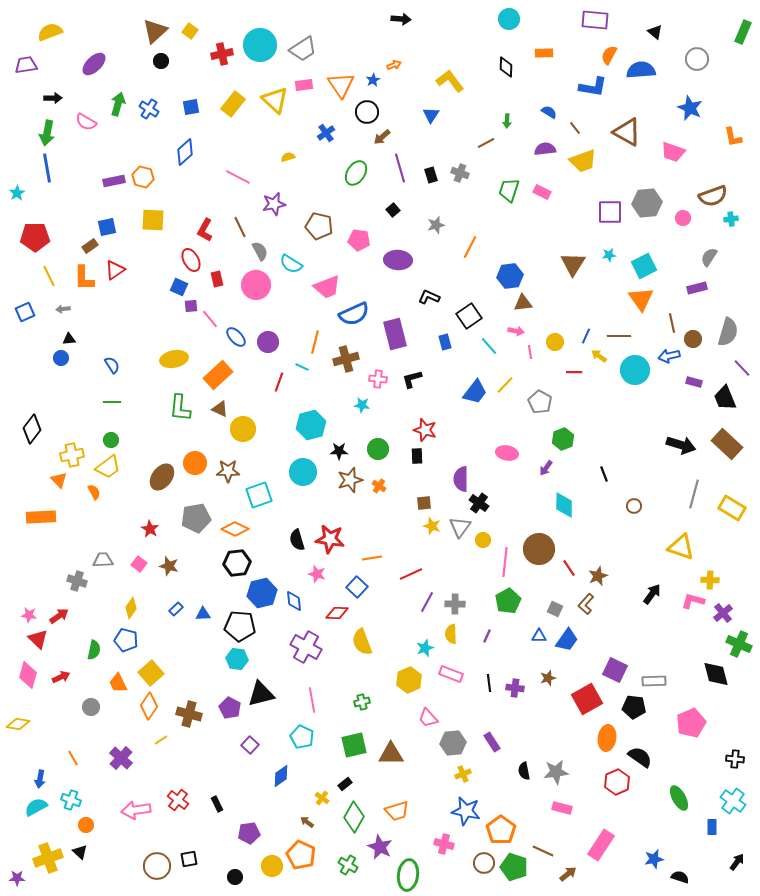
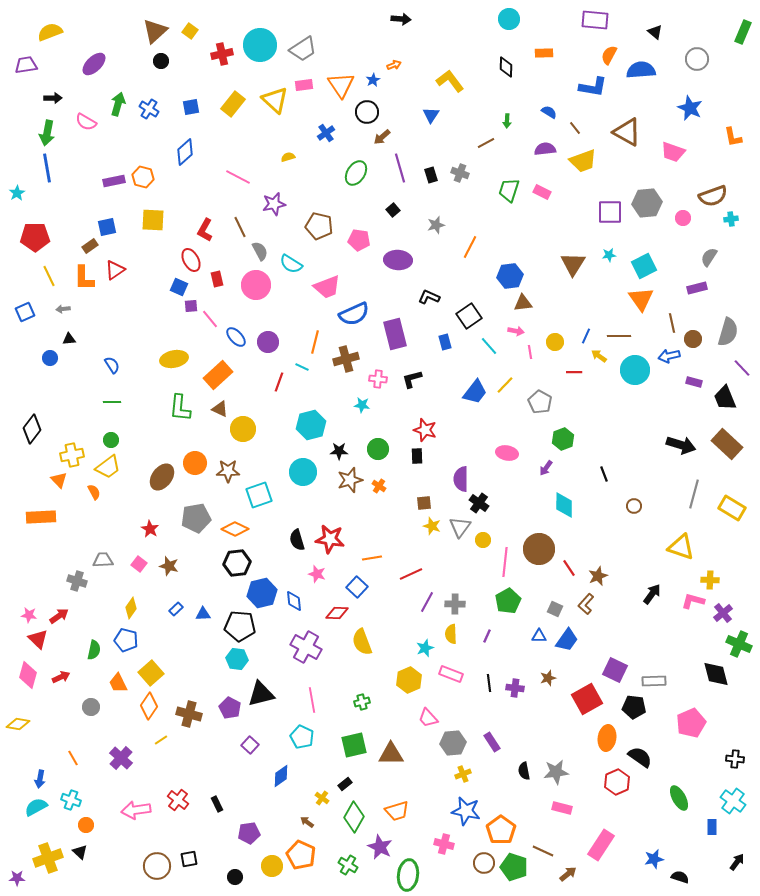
blue circle at (61, 358): moved 11 px left
